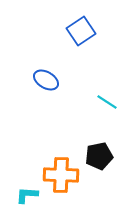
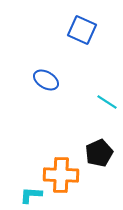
blue square: moved 1 px right, 1 px up; rotated 32 degrees counterclockwise
black pentagon: moved 3 px up; rotated 12 degrees counterclockwise
cyan L-shape: moved 4 px right
